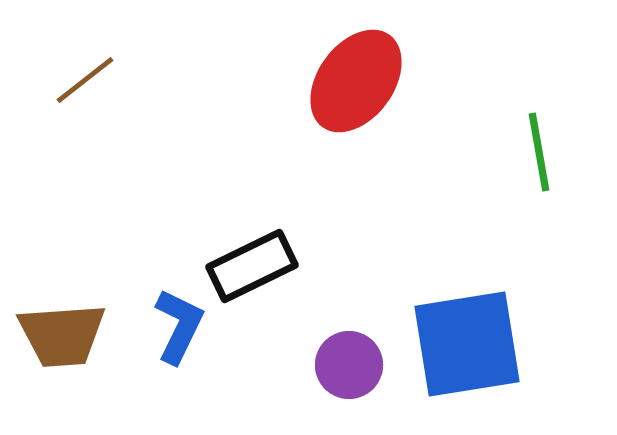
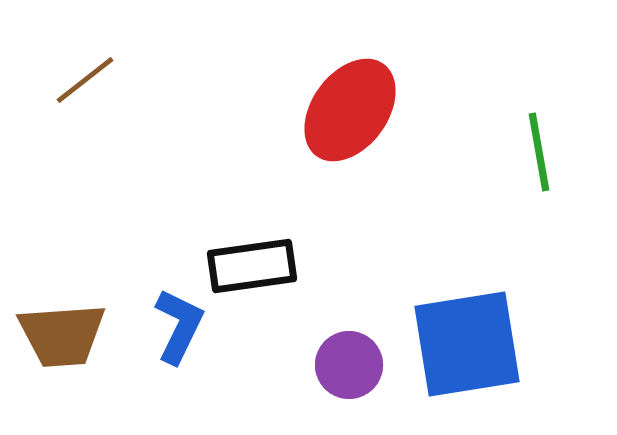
red ellipse: moved 6 px left, 29 px down
black rectangle: rotated 18 degrees clockwise
